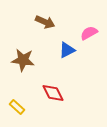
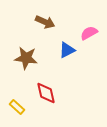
brown star: moved 3 px right, 2 px up
red diamond: moved 7 px left; rotated 15 degrees clockwise
